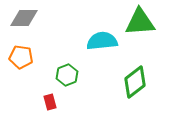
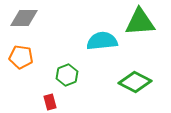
green diamond: rotated 64 degrees clockwise
